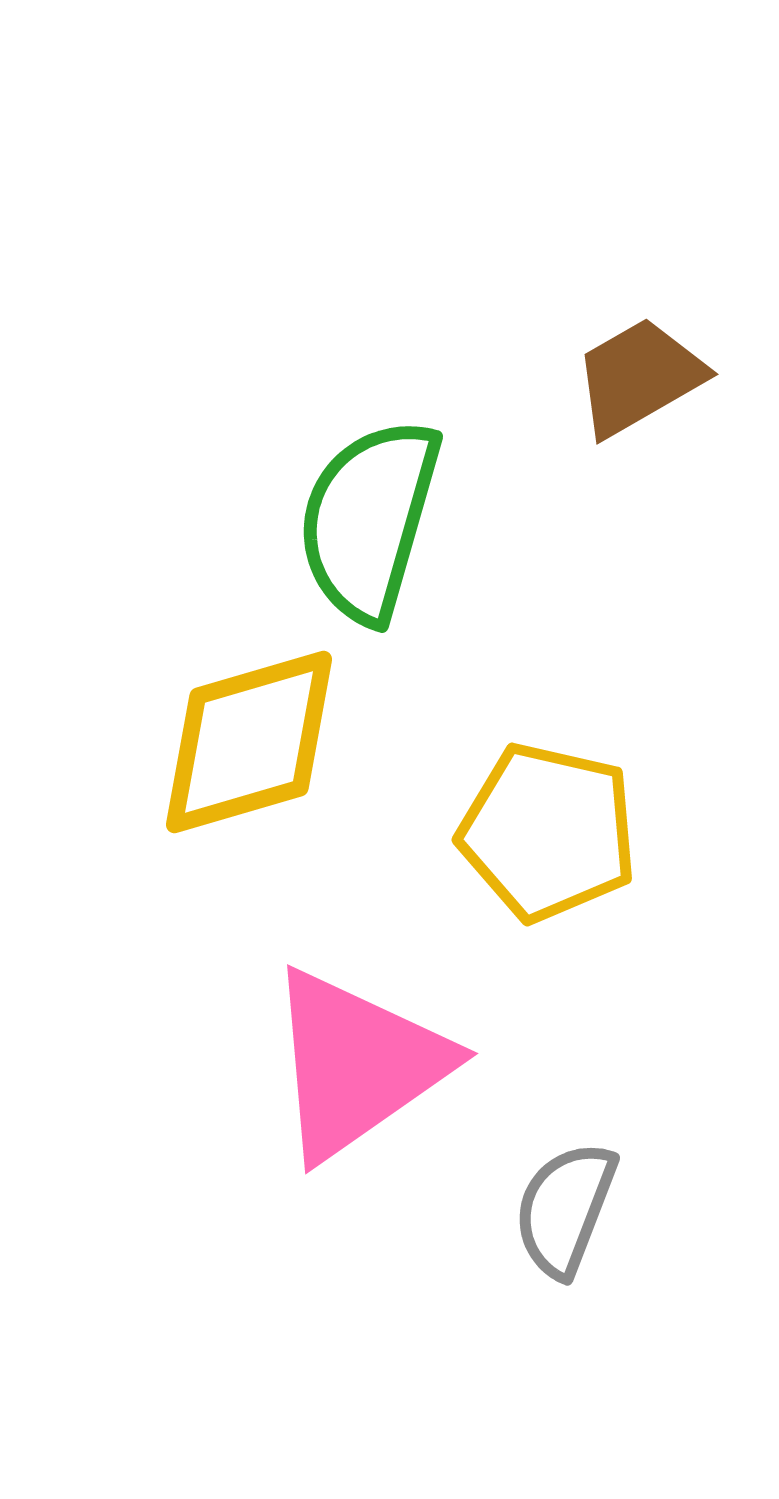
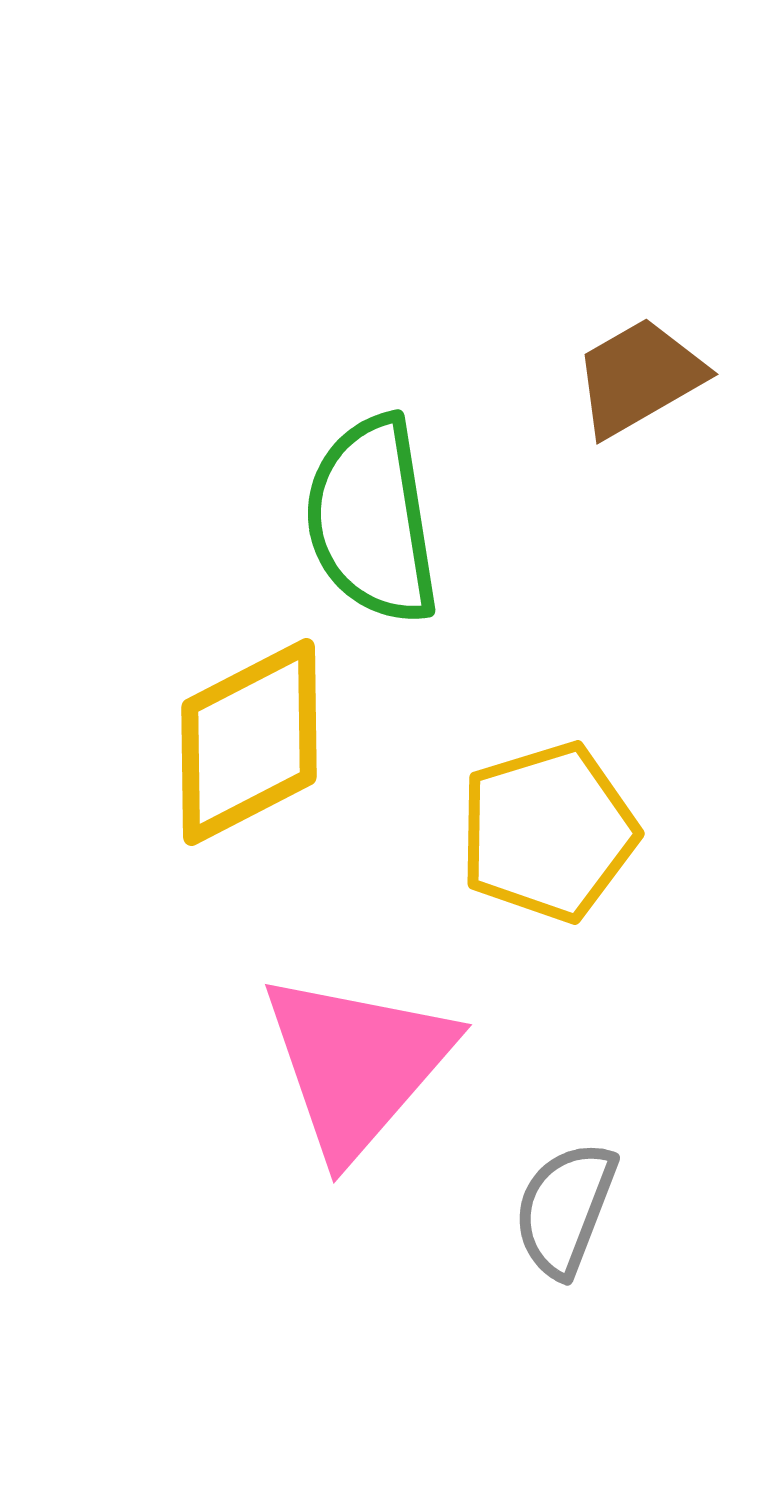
green semicircle: moved 3 px right; rotated 25 degrees counterclockwise
yellow diamond: rotated 11 degrees counterclockwise
yellow pentagon: rotated 30 degrees counterclockwise
pink triangle: rotated 14 degrees counterclockwise
